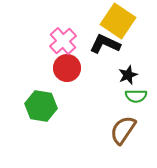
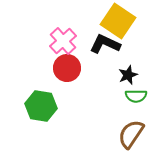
brown semicircle: moved 8 px right, 4 px down
